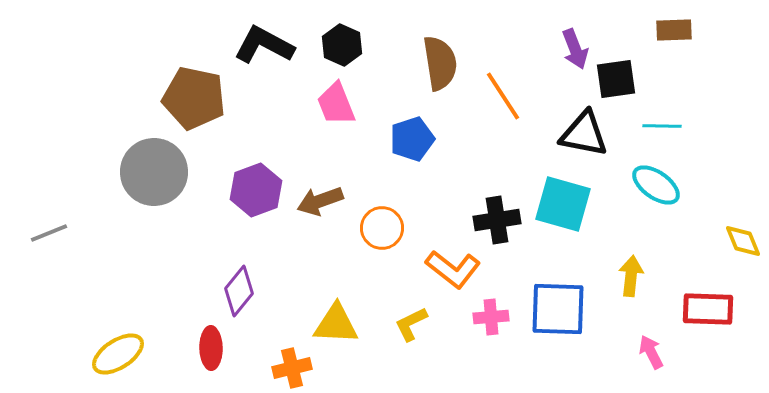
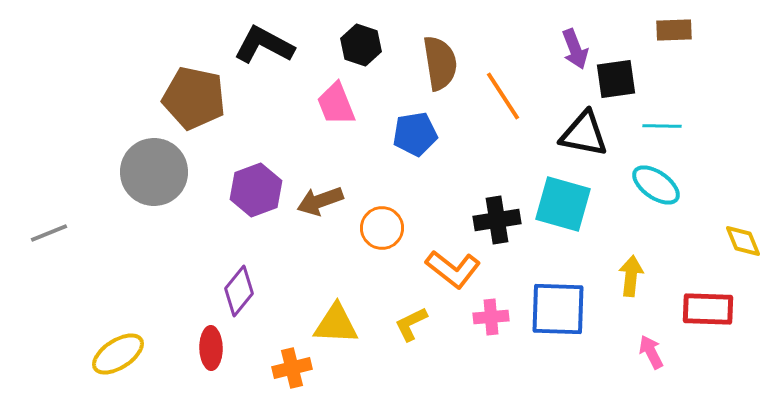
black hexagon: moved 19 px right; rotated 6 degrees counterclockwise
blue pentagon: moved 3 px right, 5 px up; rotated 9 degrees clockwise
